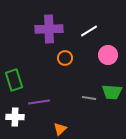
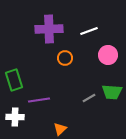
white line: rotated 12 degrees clockwise
gray line: rotated 40 degrees counterclockwise
purple line: moved 2 px up
